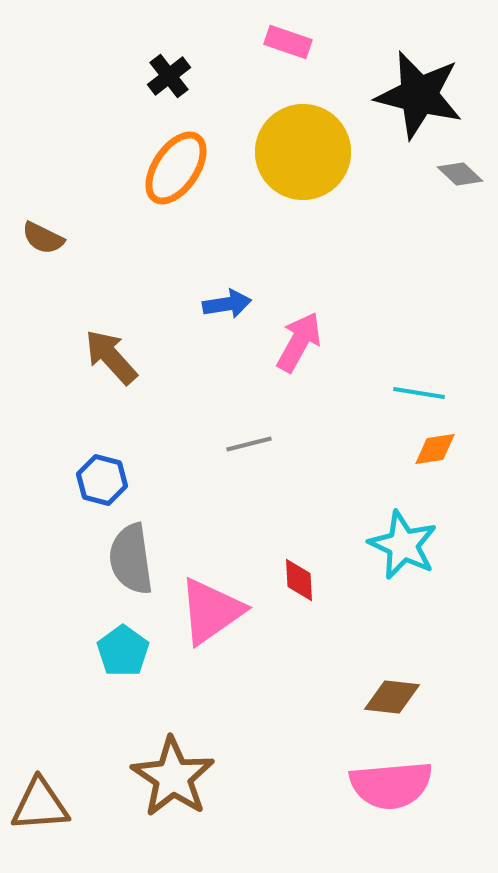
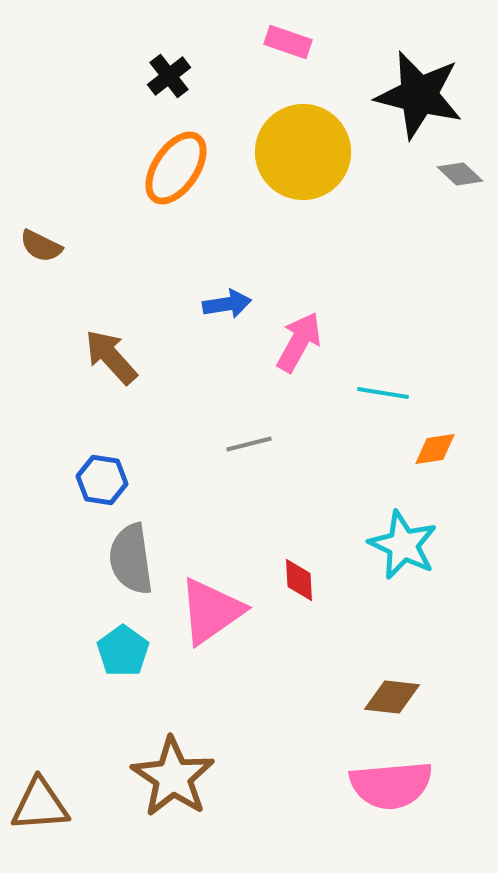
brown semicircle: moved 2 px left, 8 px down
cyan line: moved 36 px left
blue hexagon: rotated 6 degrees counterclockwise
